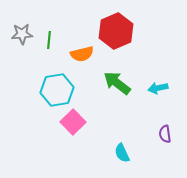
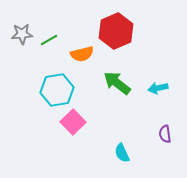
green line: rotated 54 degrees clockwise
